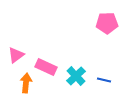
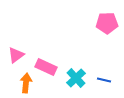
cyan cross: moved 2 px down
